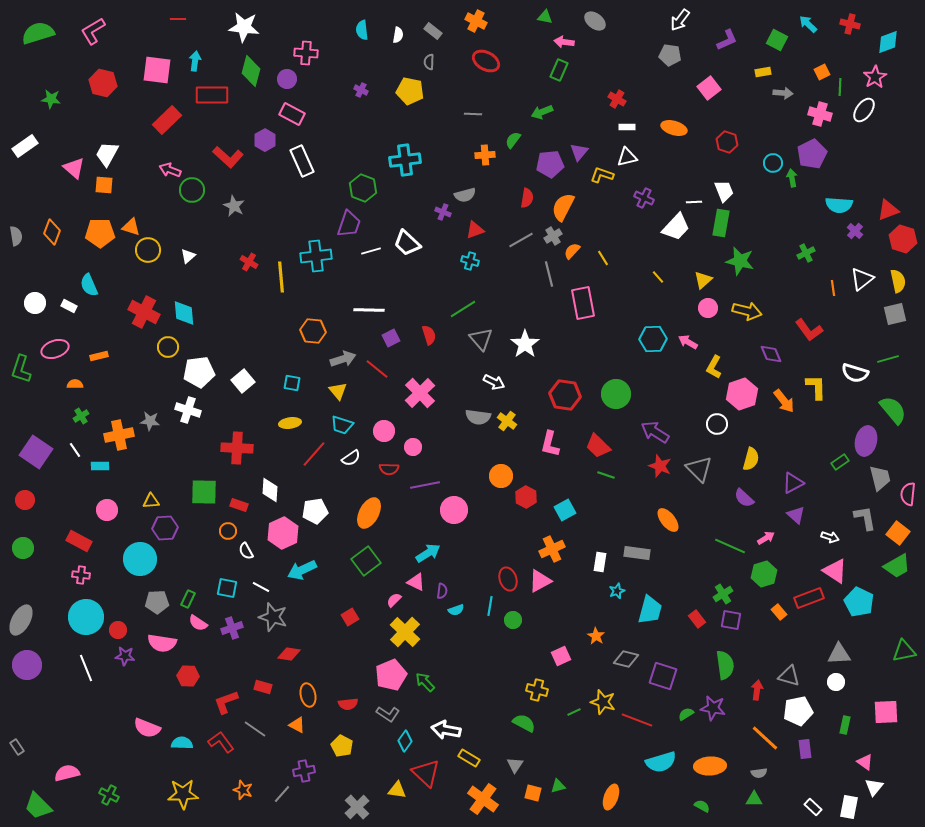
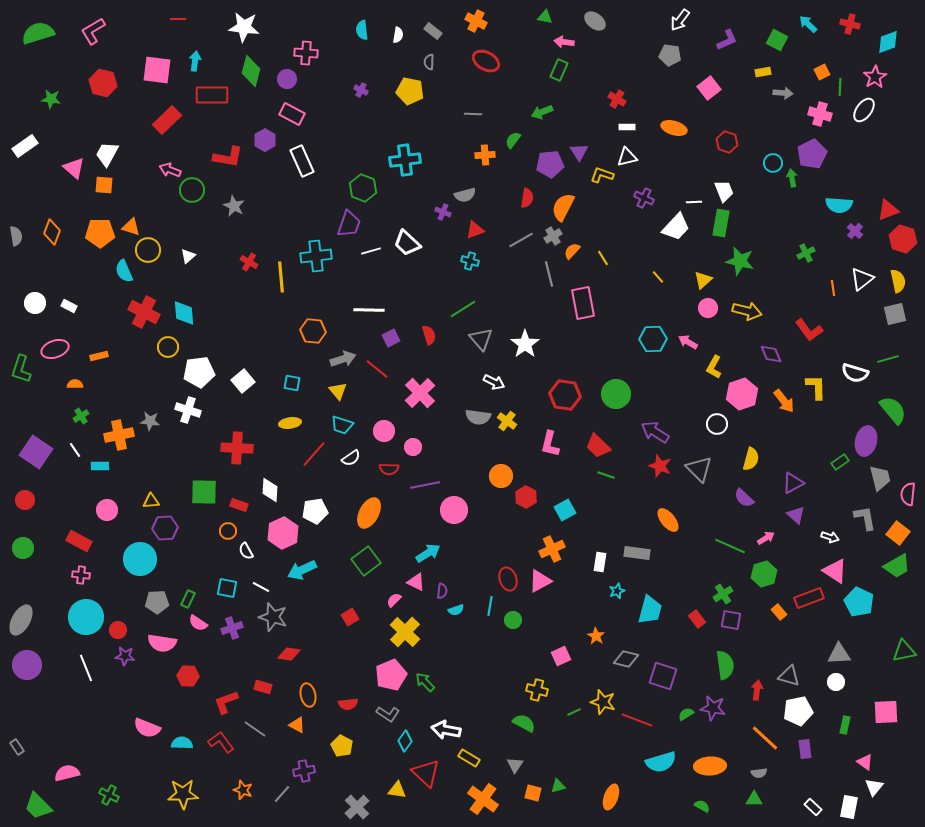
purple triangle at (579, 152): rotated 12 degrees counterclockwise
red L-shape at (228, 157): rotated 32 degrees counterclockwise
cyan semicircle at (89, 285): moved 35 px right, 14 px up
